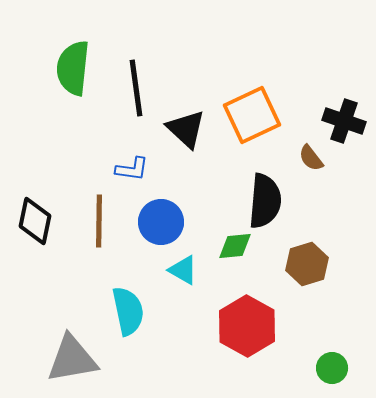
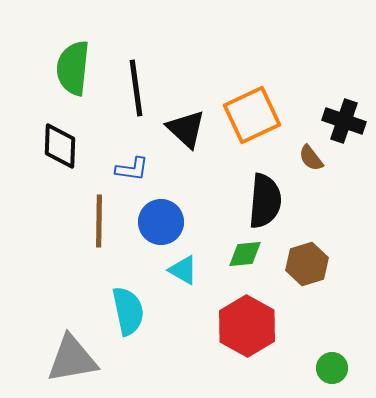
black diamond: moved 25 px right, 75 px up; rotated 9 degrees counterclockwise
green diamond: moved 10 px right, 8 px down
